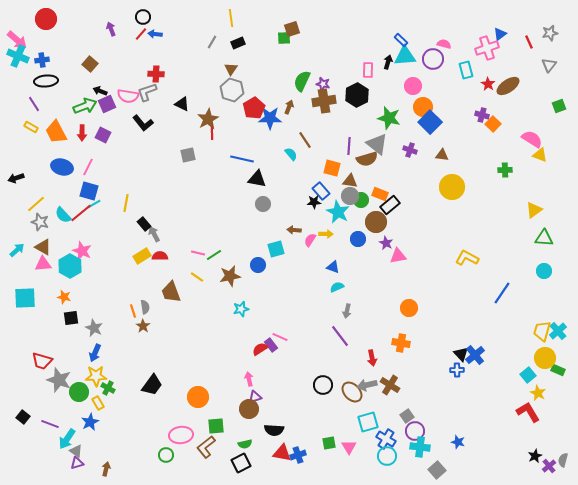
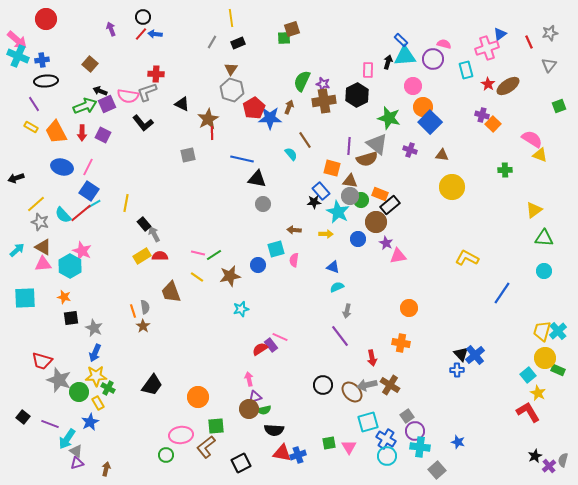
blue square at (89, 191): rotated 18 degrees clockwise
pink semicircle at (310, 240): moved 16 px left, 20 px down; rotated 24 degrees counterclockwise
green semicircle at (245, 444): moved 19 px right, 34 px up
